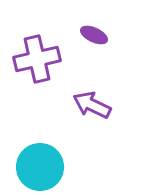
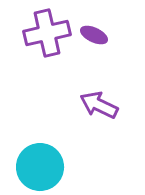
purple cross: moved 10 px right, 26 px up
purple arrow: moved 7 px right
